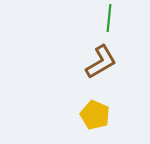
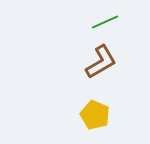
green line: moved 4 px left, 4 px down; rotated 60 degrees clockwise
